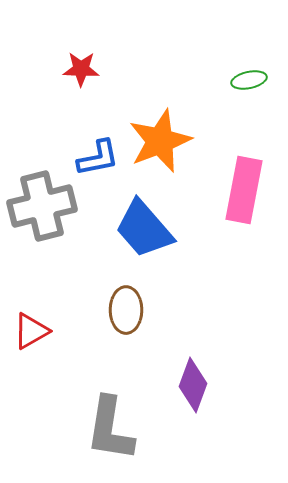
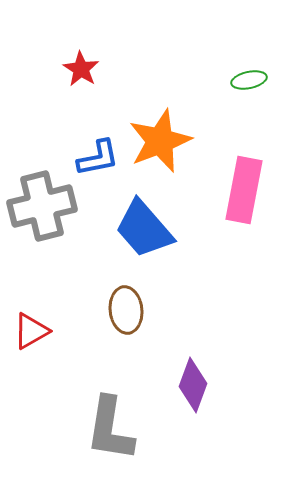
red star: rotated 30 degrees clockwise
brown ellipse: rotated 6 degrees counterclockwise
